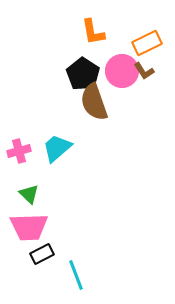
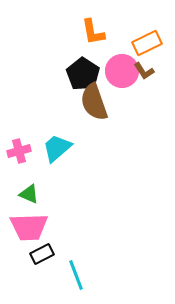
green triangle: rotated 20 degrees counterclockwise
